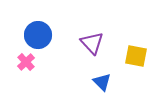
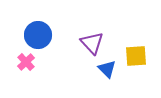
yellow square: rotated 15 degrees counterclockwise
blue triangle: moved 5 px right, 13 px up
